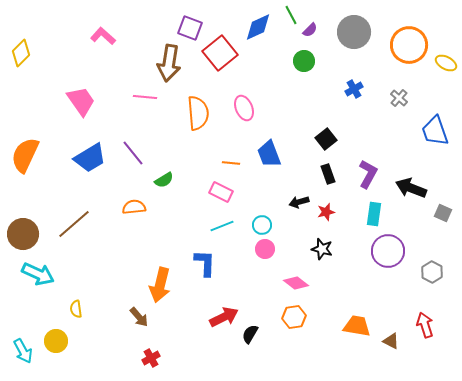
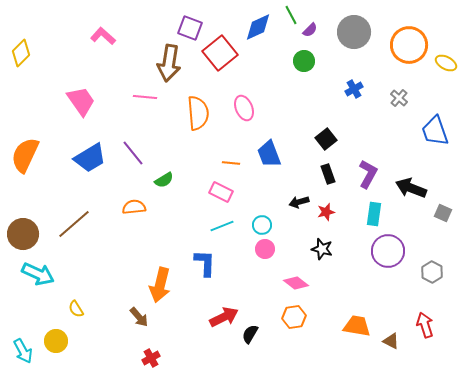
yellow semicircle at (76, 309): rotated 24 degrees counterclockwise
